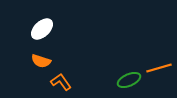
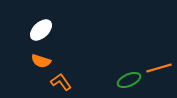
white ellipse: moved 1 px left, 1 px down
